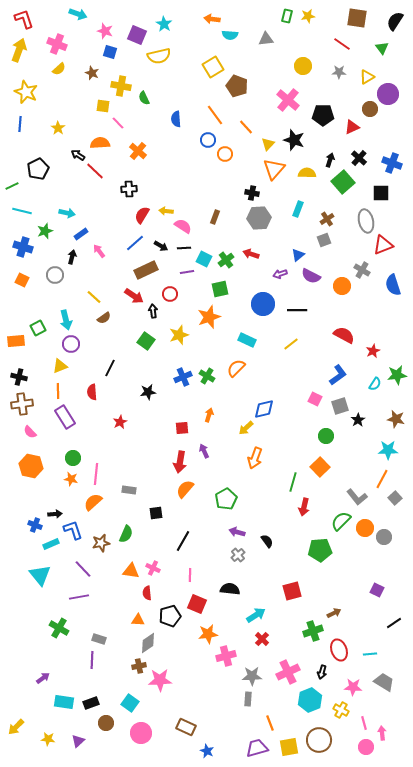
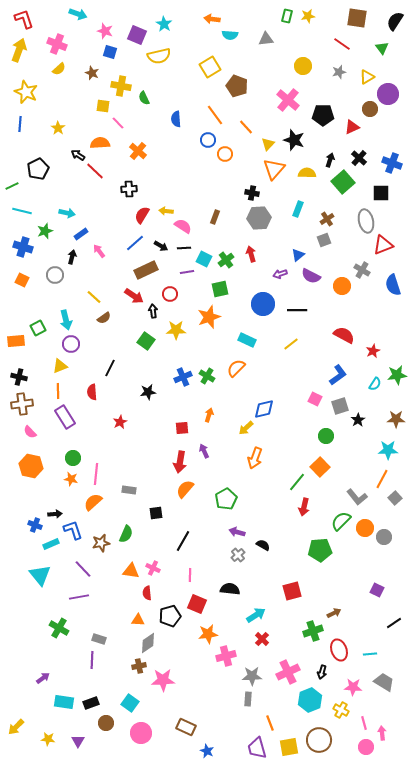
yellow square at (213, 67): moved 3 px left
gray star at (339, 72): rotated 16 degrees counterclockwise
red arrow at (251, 254): rotated 56 degrees clockwise
yellow star at (179, 335): moved 3 px left, 5 px up; rotated 18 degrees clockwise
brown star at (396, 419): rotated 12 degrees counterclockwise
green line at (293, 482): moved 4 px right; rotated 24 degrees clockwise
black semicircle at (267, 541): moved 4 px left, 4 px down; rotated 24 degrees counterclockwise
pink star at (160, 680): moved 3 px right
purple triangle at (78, 741): rotated 16 degrees counterclockwise
purple trapezoid at (257, 748): rotated 90 degrees counterclockwise
